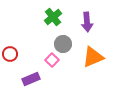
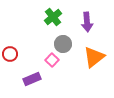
orange triangle: moved 1 px right; rotated 15 degrees counterclockwise
purple rectangle: moved 1 px right
